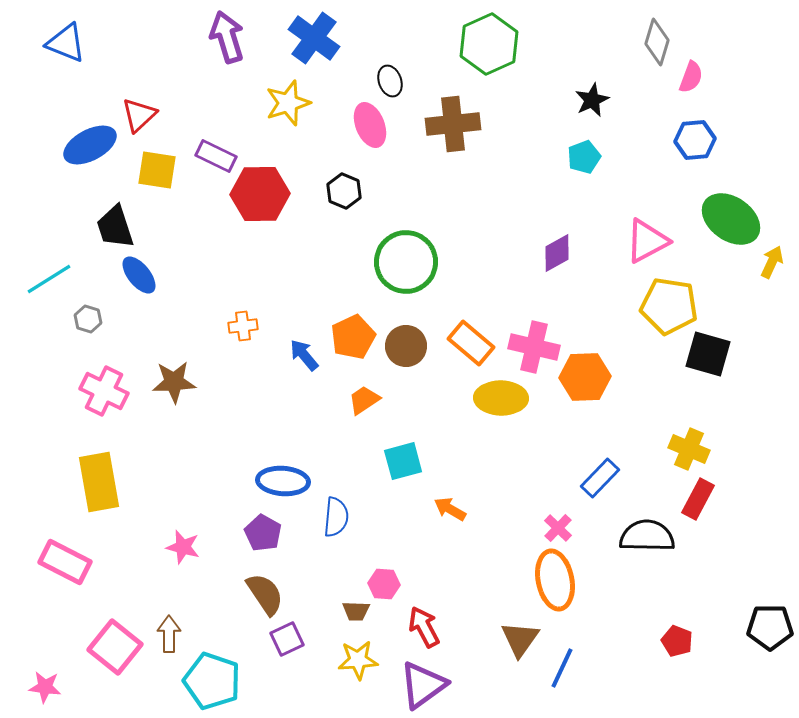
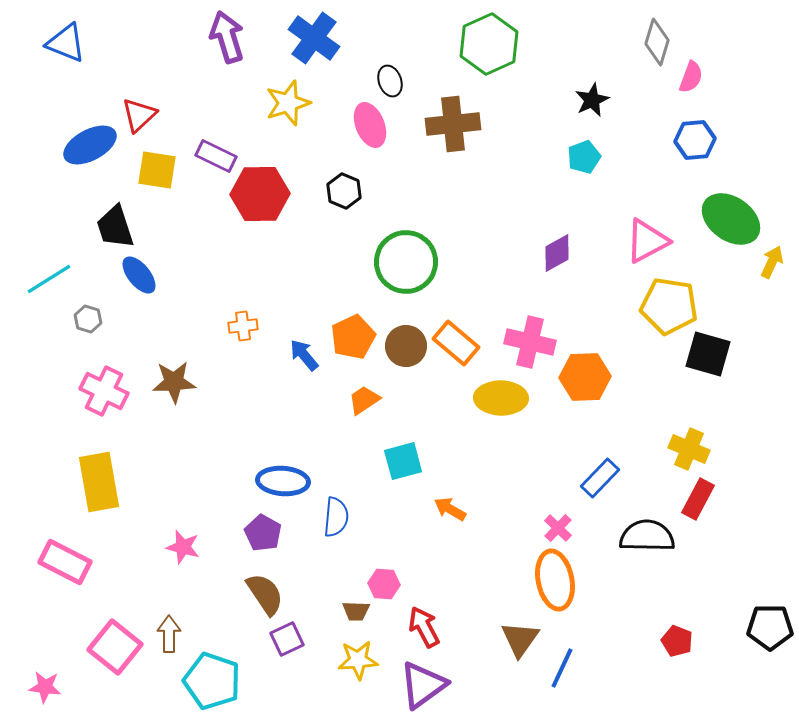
orange rectangle at (471, 343): moved 15 px left
pink cross at (534, 347): moved 4 px left, 5 px up
